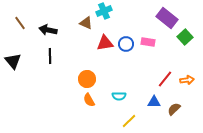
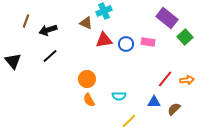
brown line: moved 6 px right, 2 px up; rotated 56 degrees clockwise
black arrow: rotated 30 degrees counterclockwise
red triangle: moved 1 px left, 3 px up
black line: rotated 49 degrees clockwise
